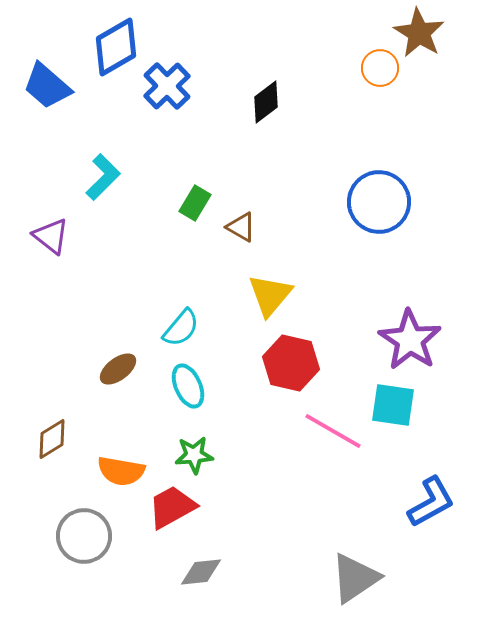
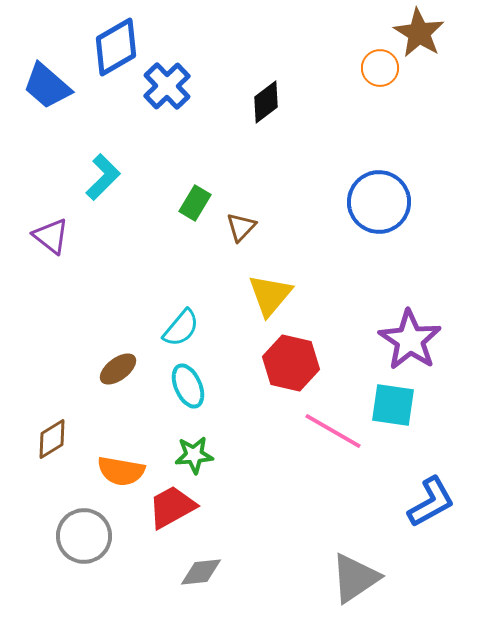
brown triangle: rotated 44 degrees clockwise
